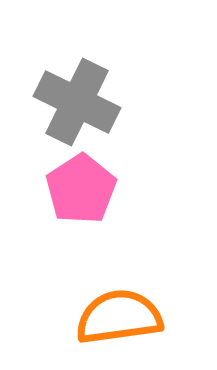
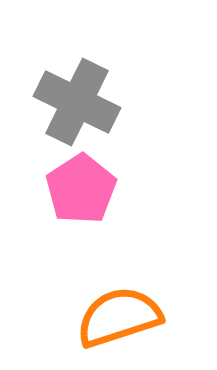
orange semicircle: rotated 10 degrees counterclockwise
